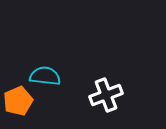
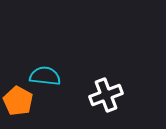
orange pentagon: rotated 20 degrees counterclockwise
